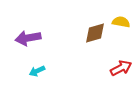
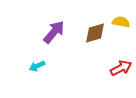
purple arrow: moved 26 px right, 6 px up; rotated 140 degrees clockwise
cyan arrow: moved 5 px up
